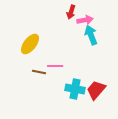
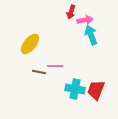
red trapezoid: rotated 20 degrees counterclockwise
